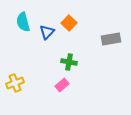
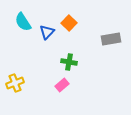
cyan semicircle: rotated 18 degrees counterclockwise
